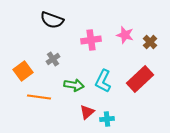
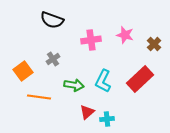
brown cross: moved 4 px right, 2 px down
